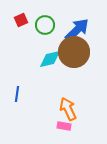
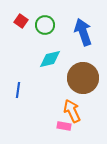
red square: moved 1 px down; rotated 32 degrees counterclockwise
blue arrow: moved 6 px right, 2 px down; rotated 64 degrees counterclockwise
brown circle: moved 9 px right, 26 px down
blue line: moved 1 px right, 4 px up
orange arrow: moved 4 px right, 2 px down
